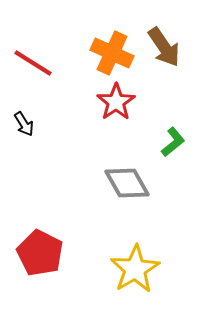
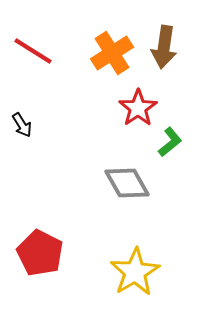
brown arrow: rotated 42 degrees clockwise
orange cross: rotated 33 degrees clockwise
red line: moved 12 px up
red star: moved 22 px right, 6 px down
black arrow: moved 2 px left, 1 px down
green L-shape: moved 3 px left
yellow star: moved 3 px down
